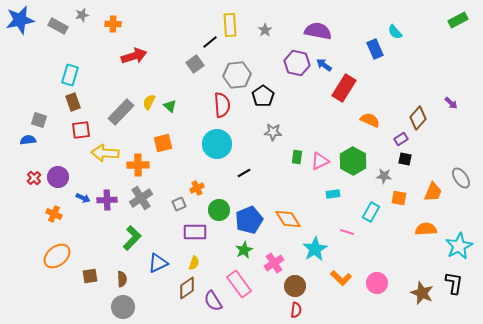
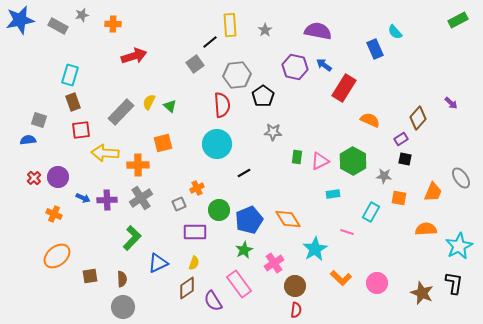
purple hexagon at (297, 63): moved 2 px left, 4 px down
